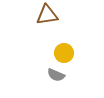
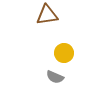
gray semicircle: moved 1 px left, 2 px down
